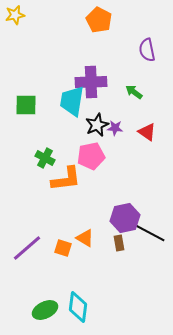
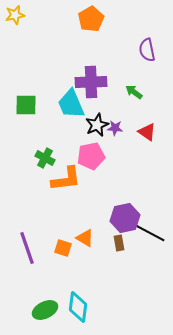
orange pentagon: moved 8 px left, 1 px up; rotated 15 degrees clockwise
cyan trapezoid: moved 1 px left, 3 px down; rotated 32 degrees counterclockwise
purple line: rotated 68 degrees counterclockwise
